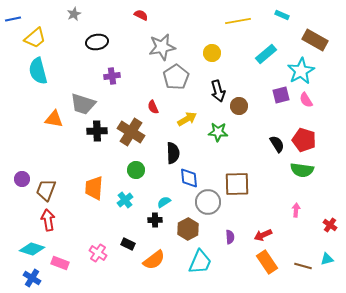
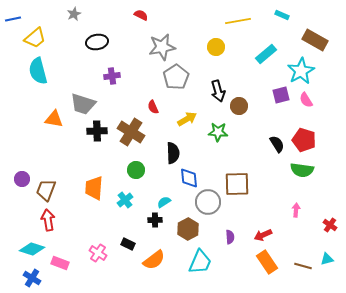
yellow circle at (212, 53): moved 4 px right, 6 px up
